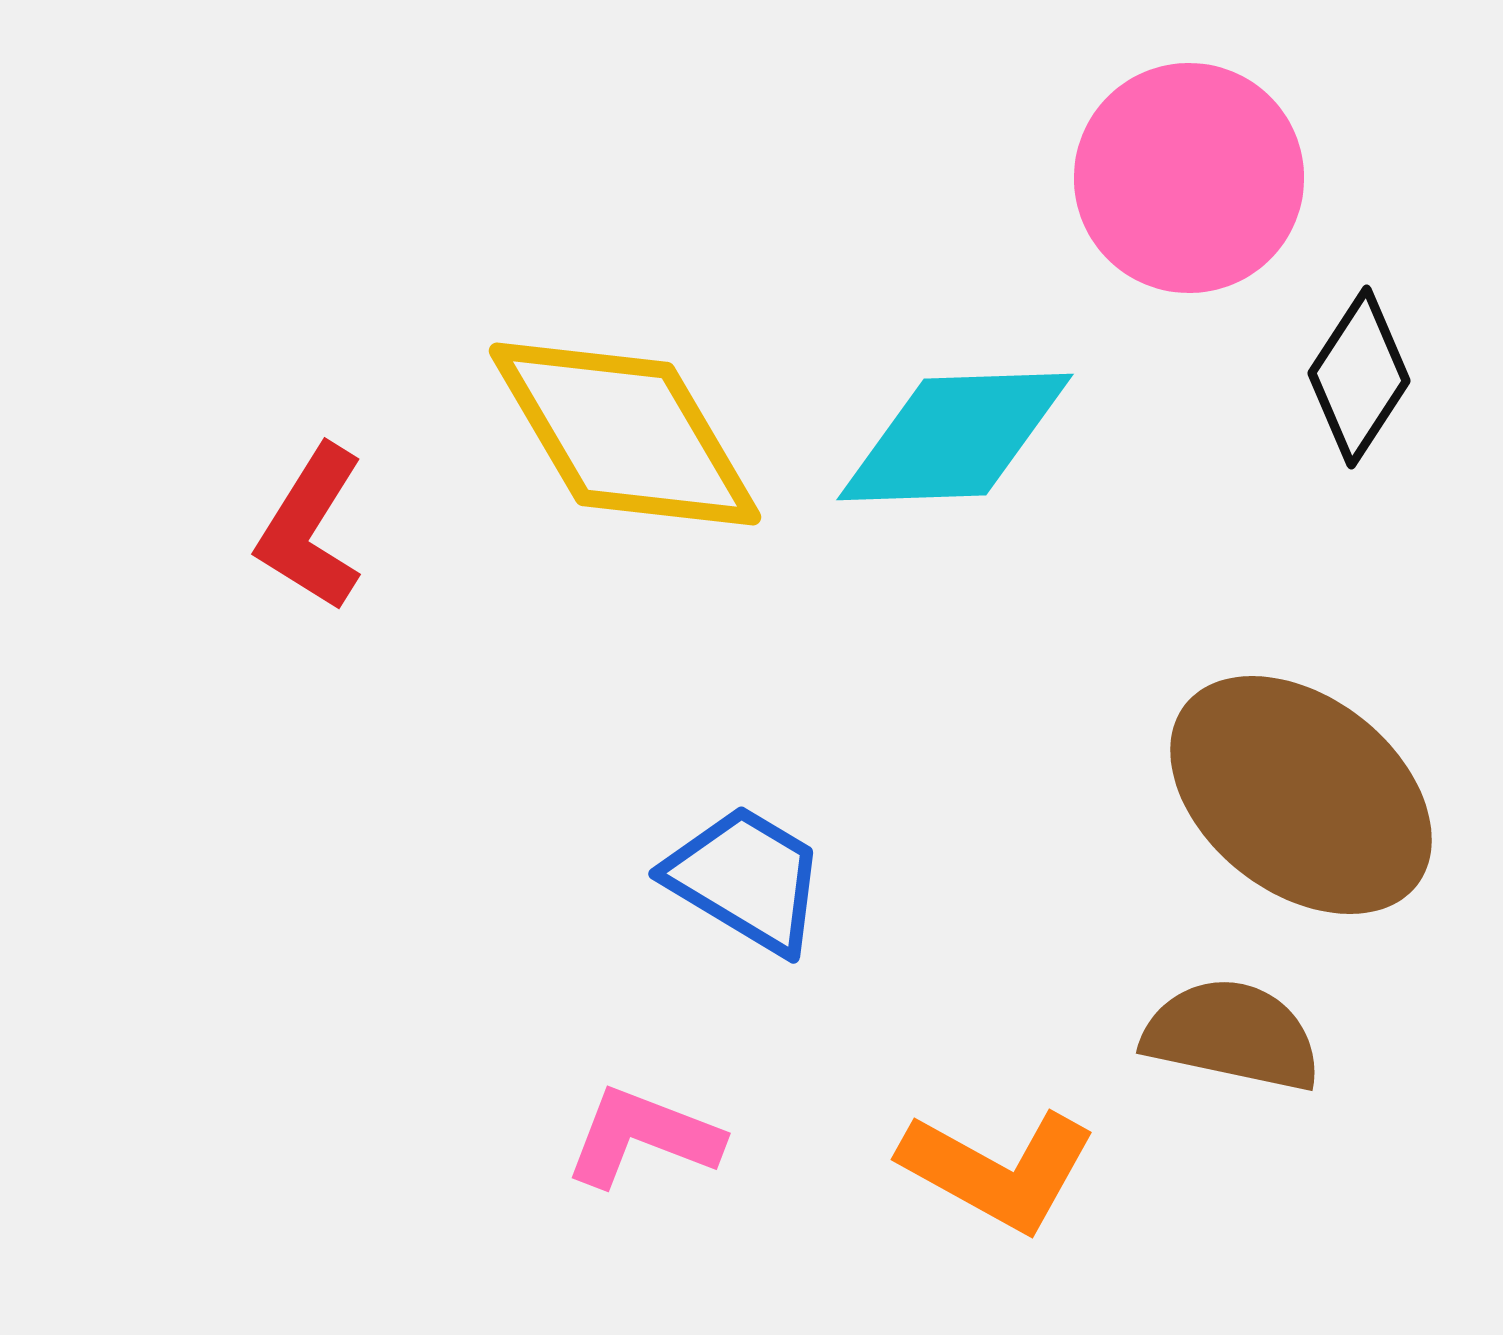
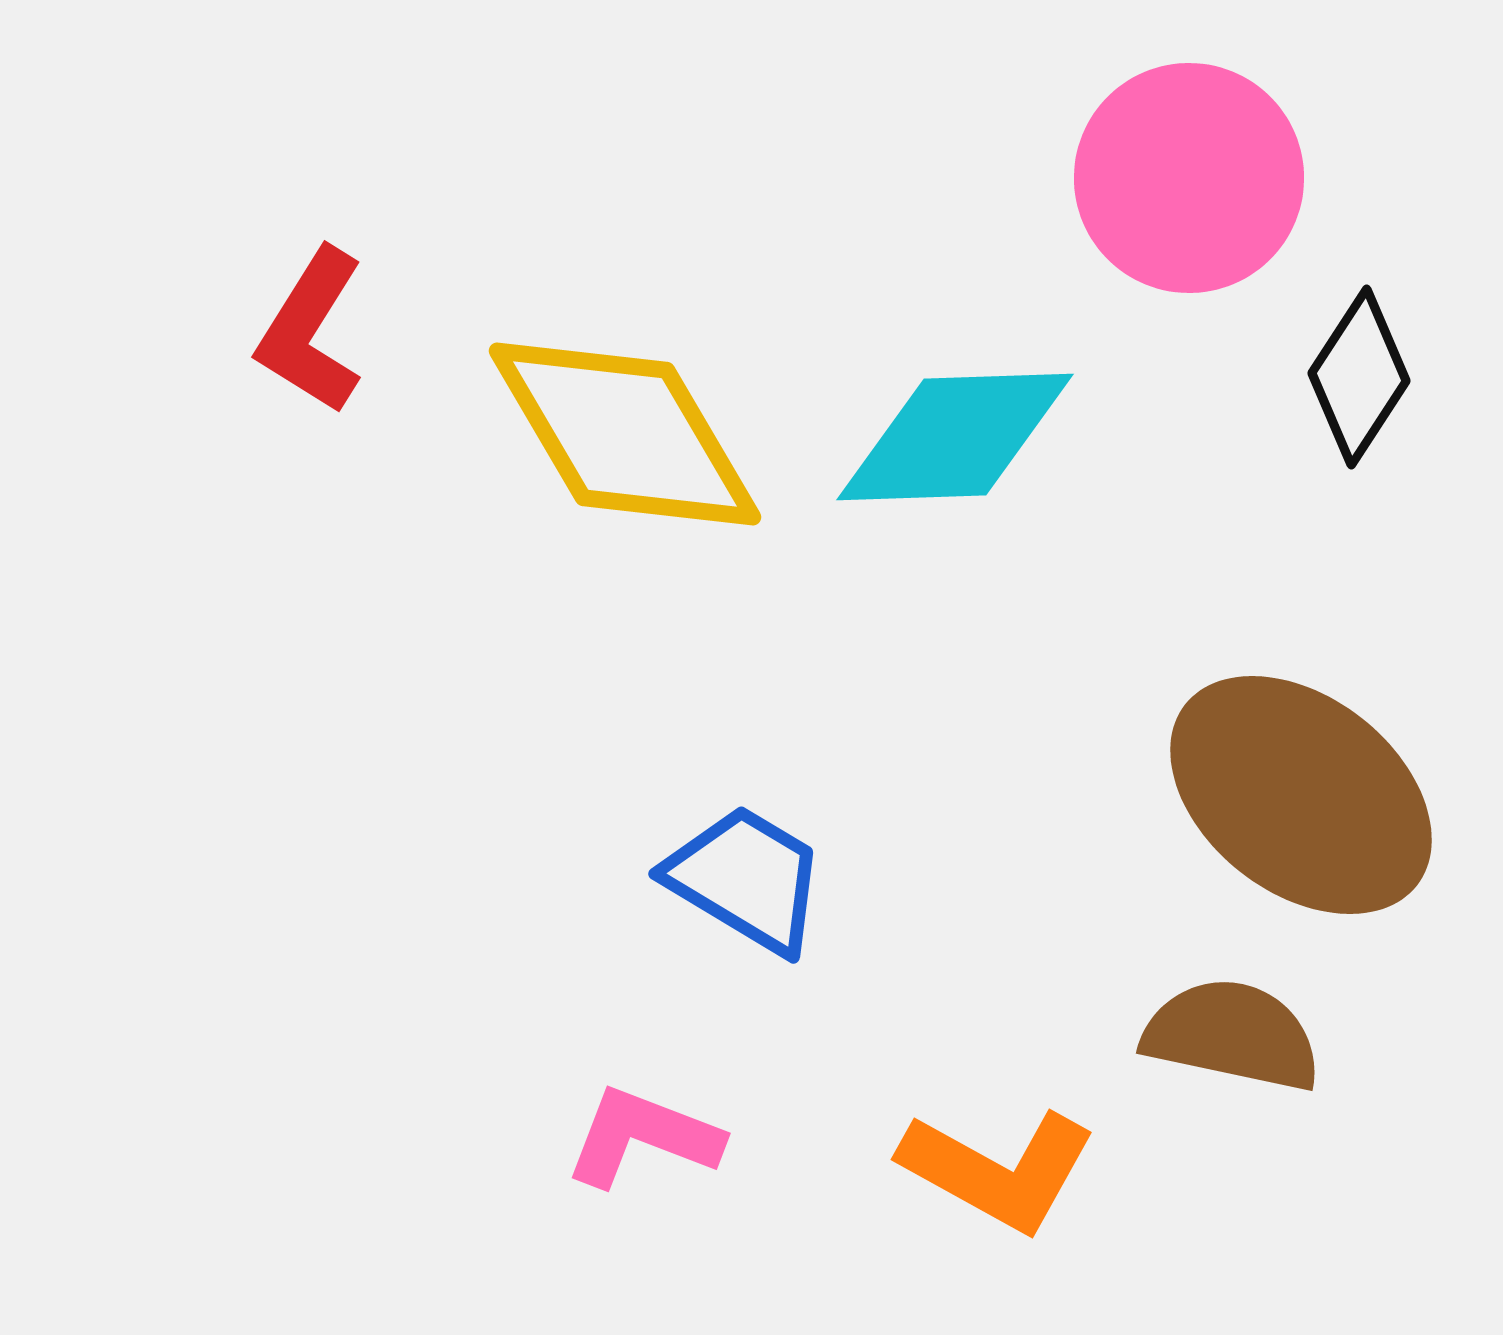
red L-shape: moved 197 px up
